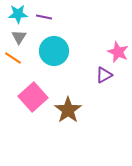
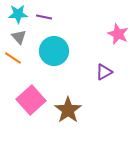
gray triangle: rotated 14 degrees counterclockwise
pink star: moved 18 px up
purple triangle: moved 3 px up
pink square: moved 2 px left, 3 px down
